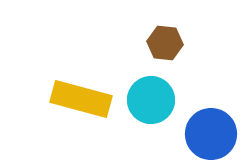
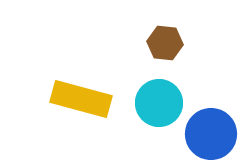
cyan circle: moved 8 px right, 3 px down
